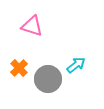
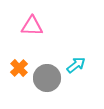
pink triangle: rotated 15 degrees counterclockwise
gray circle: moved 1 px left, 1 px up
